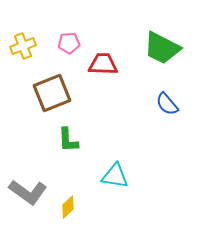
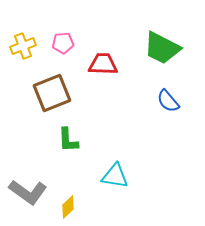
pink pentagon: moved 6 px left
blue semicircle: moved 1 px right, 3 px up
